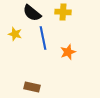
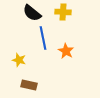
yellow star: moved 4 px right, 26 px down
orange star: moved 2 px left, 1 px up; rotated 21 degrees counterclockwise
brown rectangle: moved 3 px left, 2 px up
